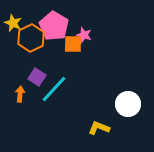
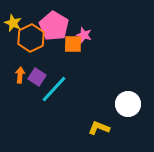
orange arrow: moved 19 px up
